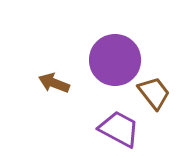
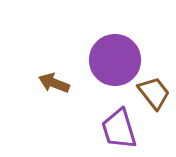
purple trapezoid: rotated 135 degrees counterclockwise
